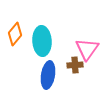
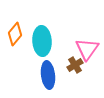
brown cross: rotated 28 degrees counterclockwise
blue ellipse: rotated 16 degrees counterclockwise
